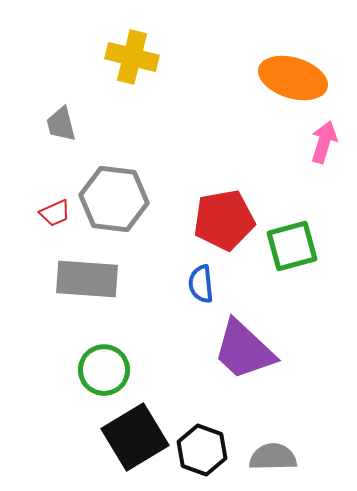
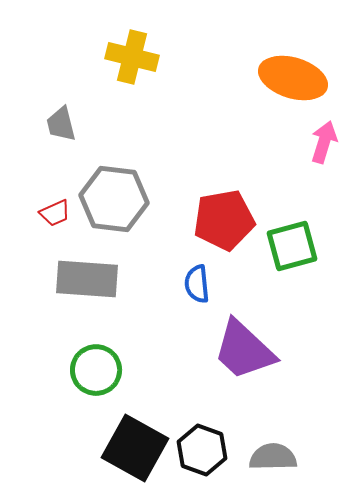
blue semicircle: moved 4 px left
green circle: moved 8 px left
black square: moved 11 px down; rotated 30 degrees counterclockwise
